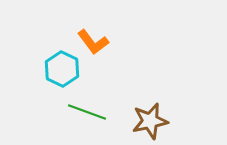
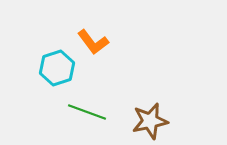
cyan hexagon: moved 5 px left, 1 px up; rotated 16 degrees clockwise
